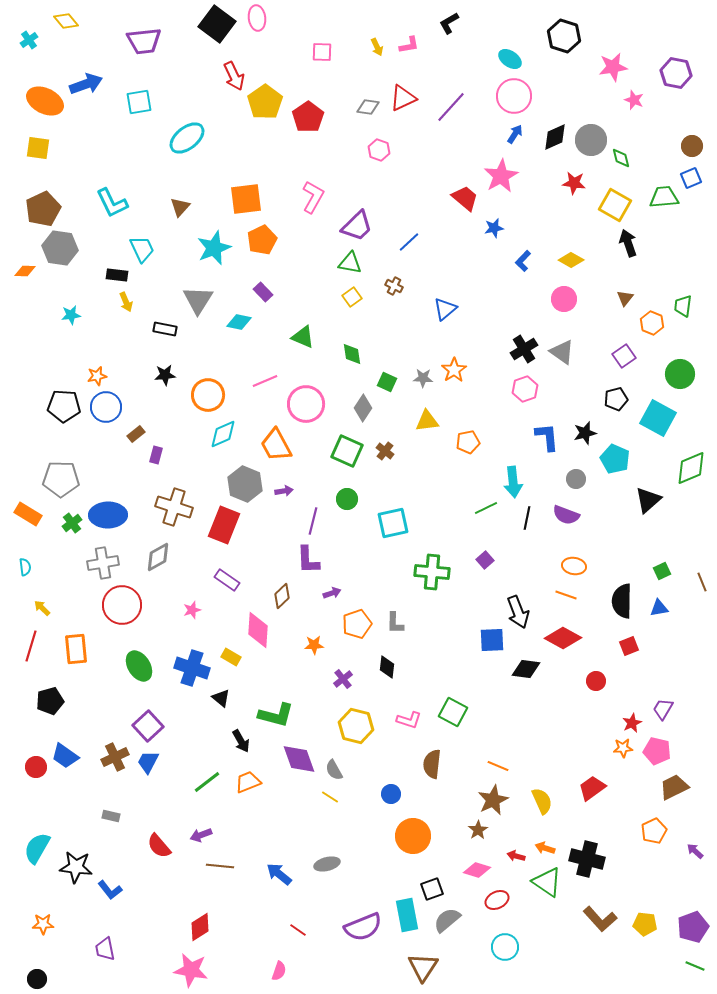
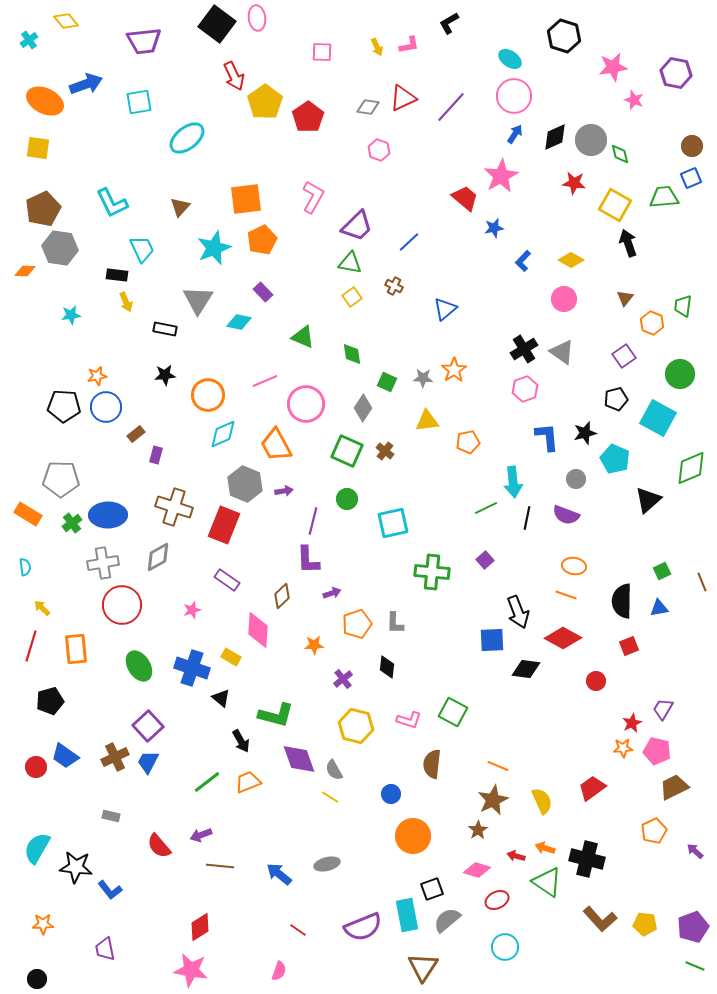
green diamond at (621, 158): moved 1 px left, 4 px up
